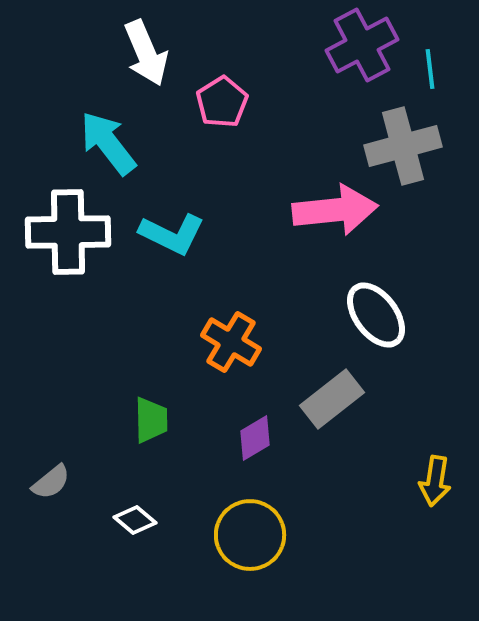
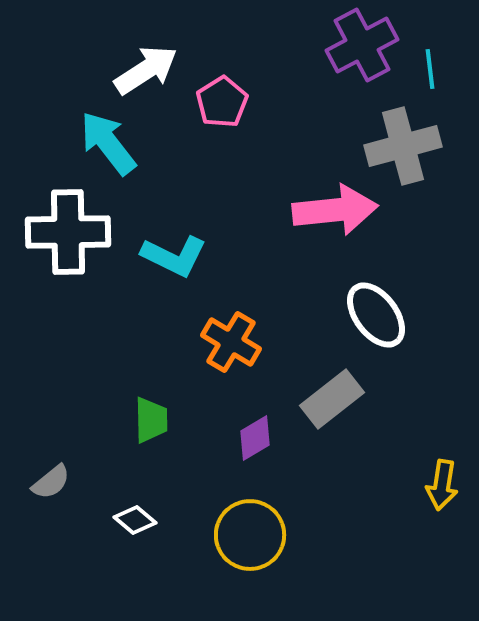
white arrow: moved 17 px down; rotated 100 degrees counterclockwise
cyan L-shape: moved 2 px right, 22 px down
yellow arrow: moved 7 px right, 4 px down
